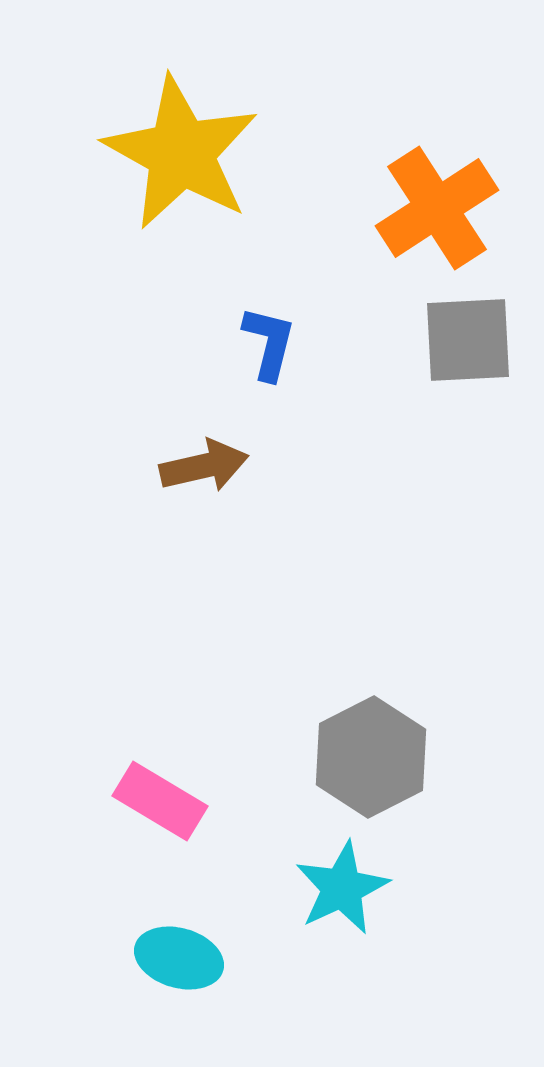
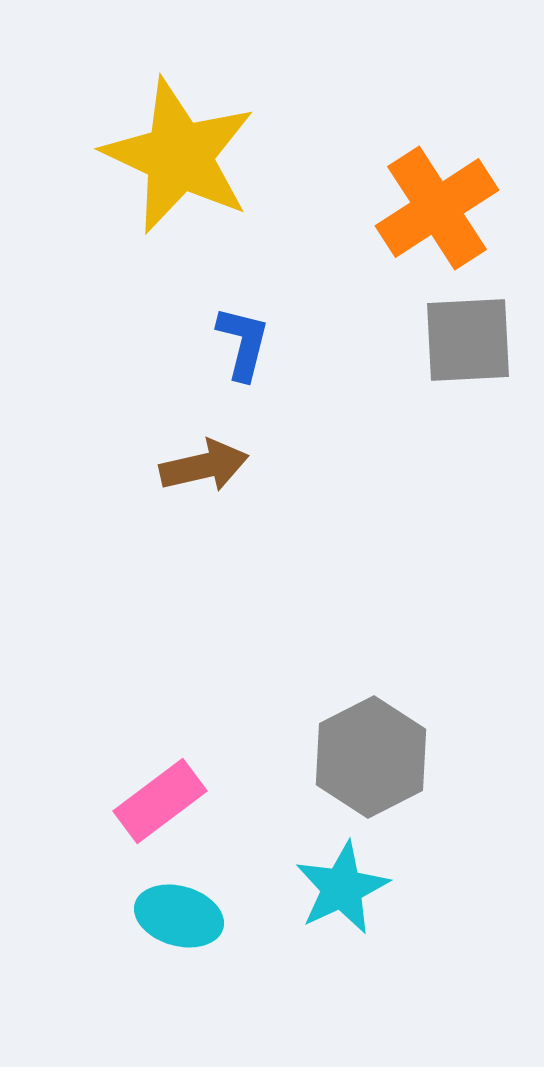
yellow star: moved 2 px left, 3 px down; rotated 4 degrees counterclockwise
blue L-shape: moved 26 px left
pink rectangle: rotated 68 degrees counterclockwise
cyan ellipse: moved 42 px up
